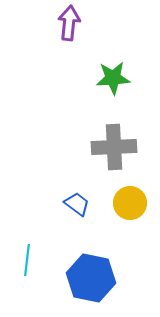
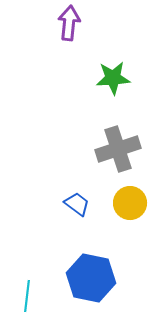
gray cross: moved 4 px right, 2 px down; rotated 15 degrees counterclockwise
cyan line: moved 36 px down
